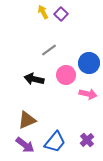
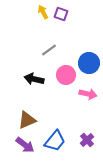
purple square: rotated 24 degrees counterclockwise
blue trapezoid: moved 1 px up
